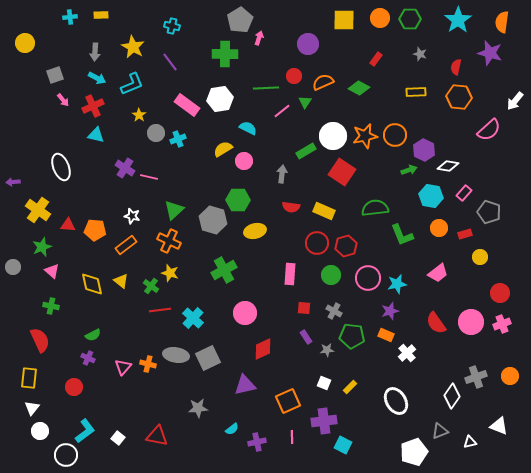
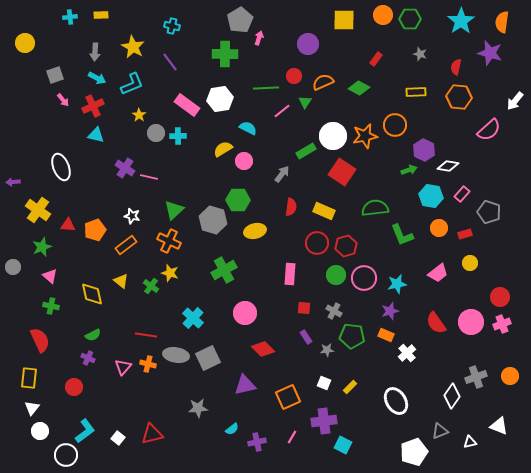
orange circle at (380, 18): moved 3 px right, 3 px up
cyan star at (458, 20): moved 3 px right, 1 px down
orange circle at (395, 135): moved 10 px up
cyan cross at (178, 139): moved 3 px up; rotated 21 degrees clockwise
gray arrow at (282, 174): rotated 30 degrees clockwise
pink rectangle at (464, 193): moved 2 px left, 1 px down
red semicircle at (291, 207): rotated 90 degrees counterclockwise
orange pentagon at (95, 230): rotated 25 degrees counterclockwise
yellow circle at (480, 257): moved 10 px left, 6 px down
pink triangle at (52, 271): moved 2 px left, 5 px down
green circle at (331, 275): moved 5 px right
pink circle at (368, 278): moved 4 px left
yellow diamond at (92, 284): moved 10 px down
red circle at (500, 293): moved 4 px down
red line at (160, 310): moved 14 px left, 25 px down; rotated 15 degrees clockwise
red diamond at (263, 349): rotated 70 degrees clockwise
orange square at (288, 401): moved 4 px up
red triangle at (157, 436): moved 5 px left, 2 px up; rotated 25 degrees counterclockwise
pink line at (292, 437): rotated 32 degrees clockwise
